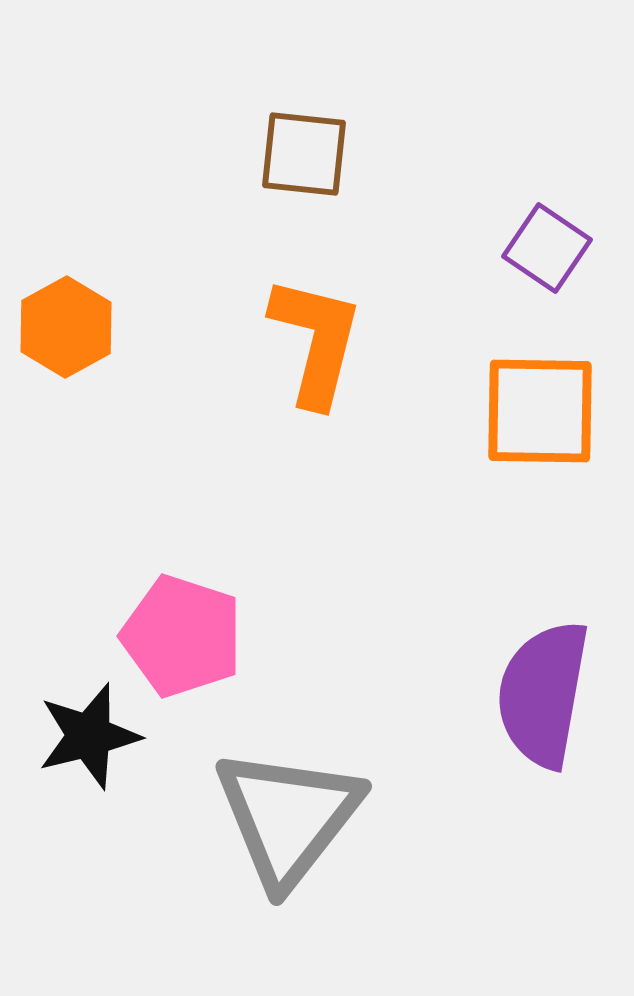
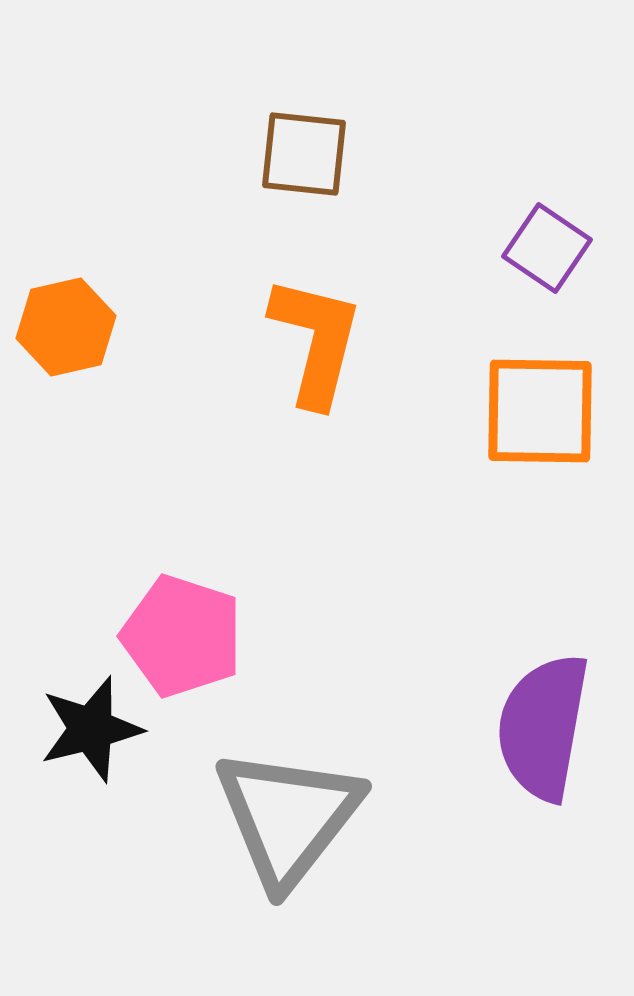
orange hexagon: rotated 16 degrees clockwise
purple semicircle: moved 33 px down
black star: moved 2 px right, 7 px up
